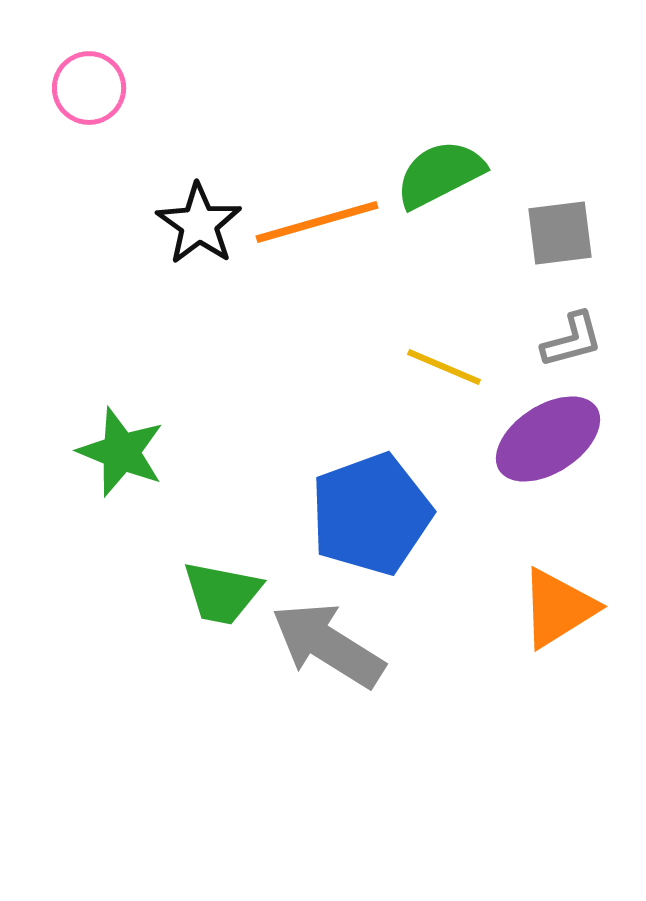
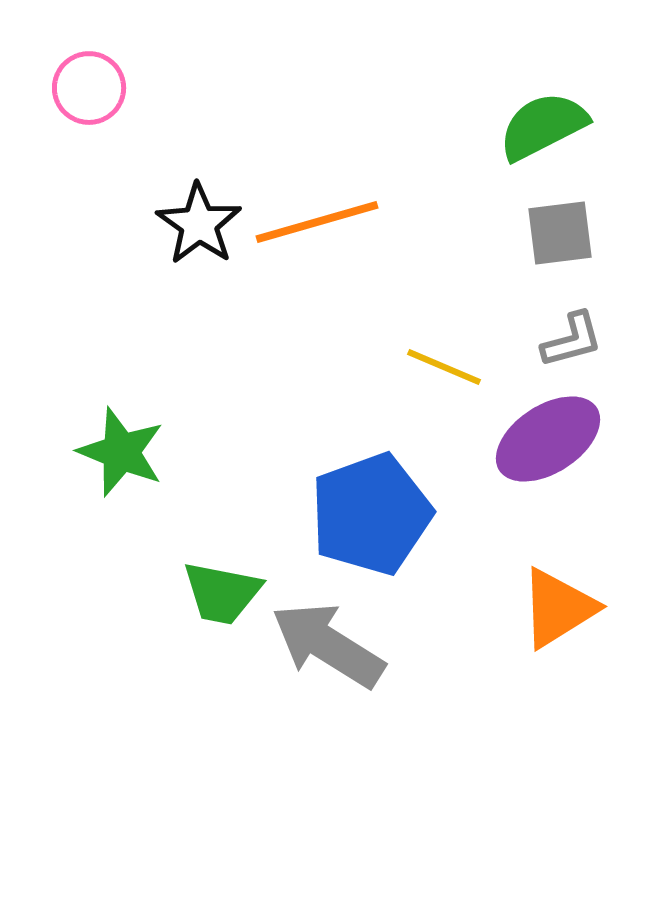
green semicircle: moved 103 px right, 48 px up
